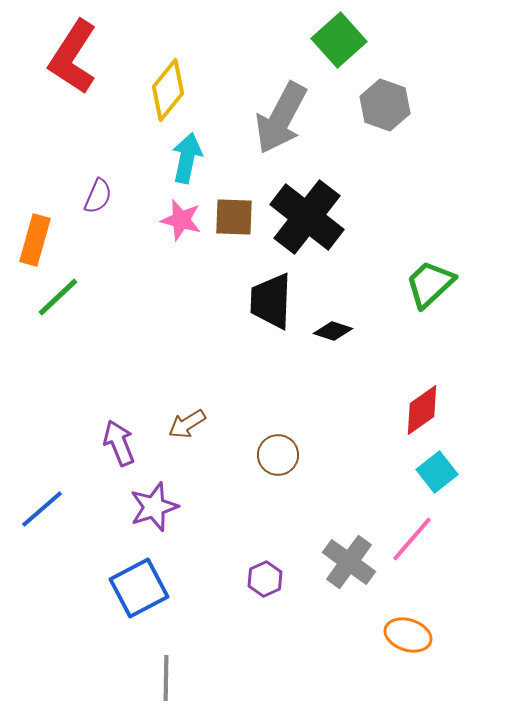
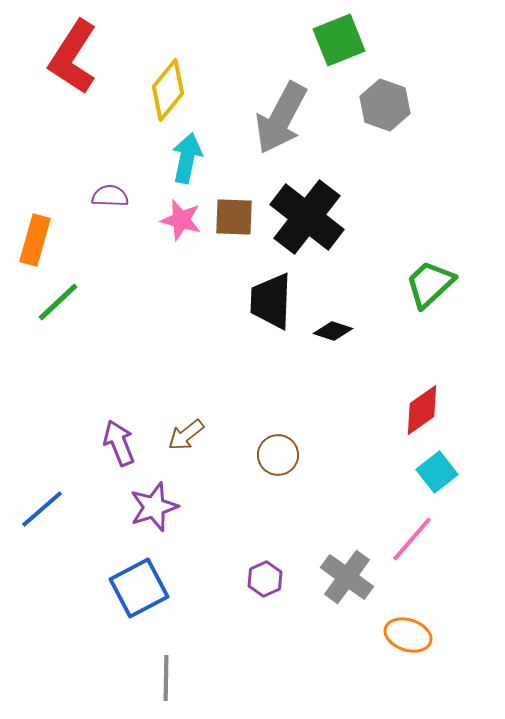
green square: rotated 20 degrees clockwise
purple semicircle: moved 12 px right; rotated 111 degrees counterclockwise
green line: moved 5 px down
brown arrow: moved 1 px left, 11 px down; rotated 6 degrees counterclockwise
gray cross: moved 2 px left, 15 px down
